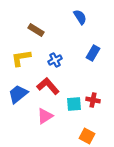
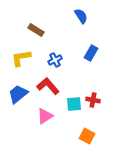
blue semicircle: moved 1 px right, 1 px up
blue rectangle: moved 2 px left
